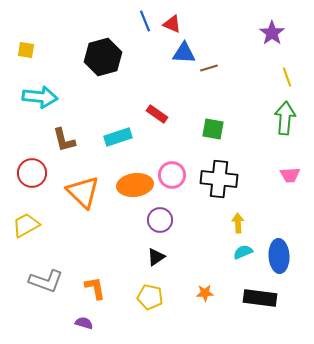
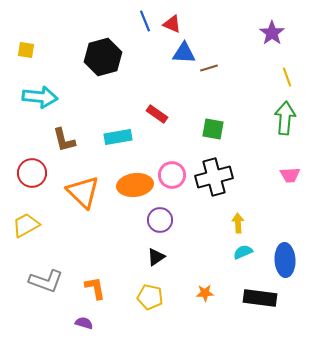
cyan rectangle: rotated 8 degrees clockwise
black cross: moved 5 px left, 2 px up; rotated 21 degrees counterclockwise
blue ellipse: moved 6 px right, 4 px down
